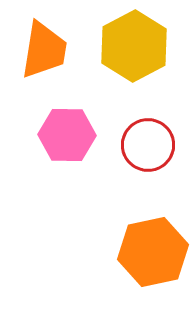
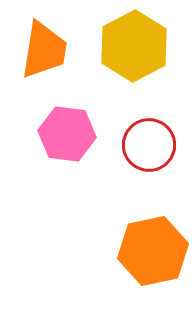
pink hexagon: moved 1 px up; rotated 6 degrees clockwise
red circle: moved 1 px right
orange hexagon: moved 1 px up
